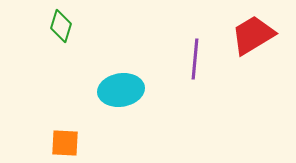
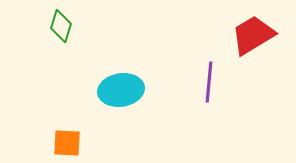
purple line: moved 14 px right, 23 px down
orange square: moved 2 px right
